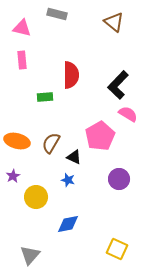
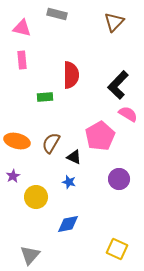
brown triangle: rotated 35 degrees clockwise
blue star: moved 1 px right, 2 px down
